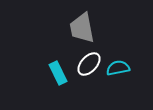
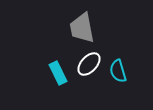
cyan semicircle: moved 3 px down; rotated 95 degrees counterclockwise
